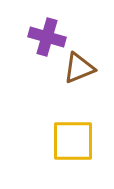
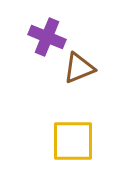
purple cross: rotated 6 degrees clockwise
